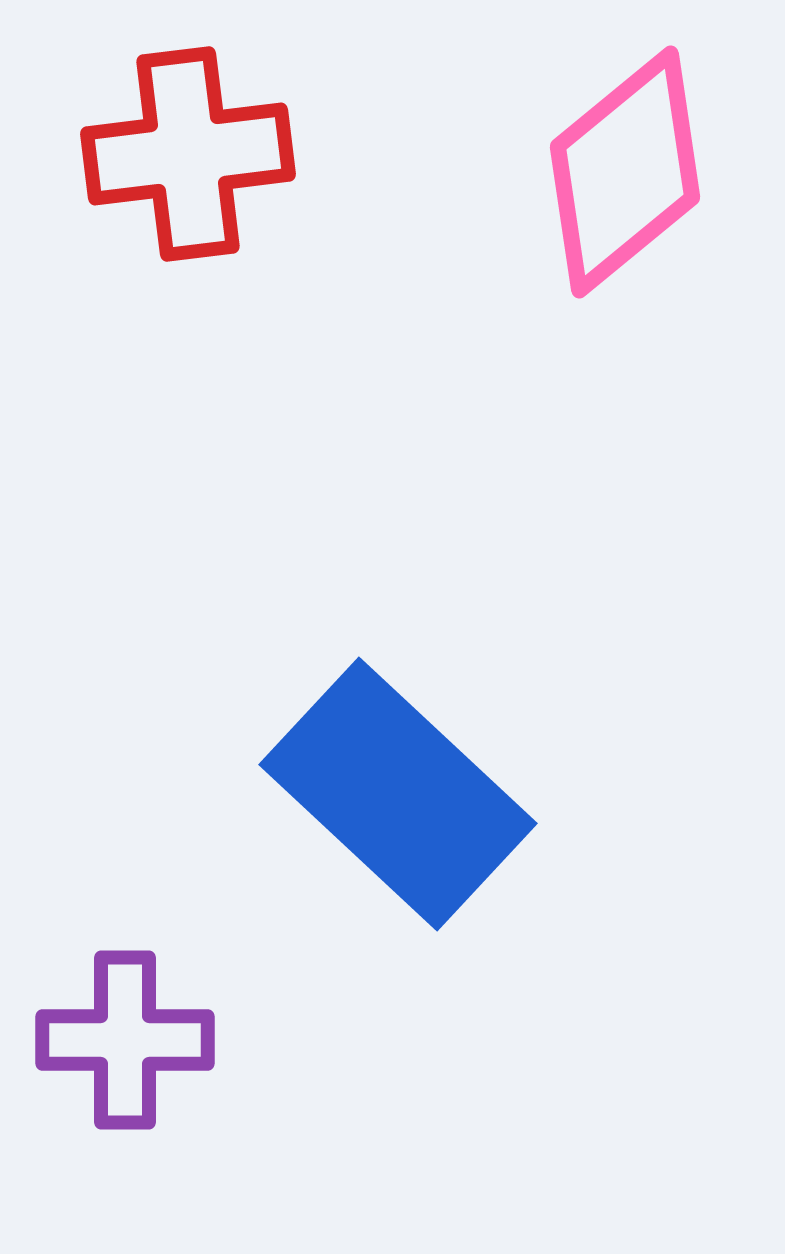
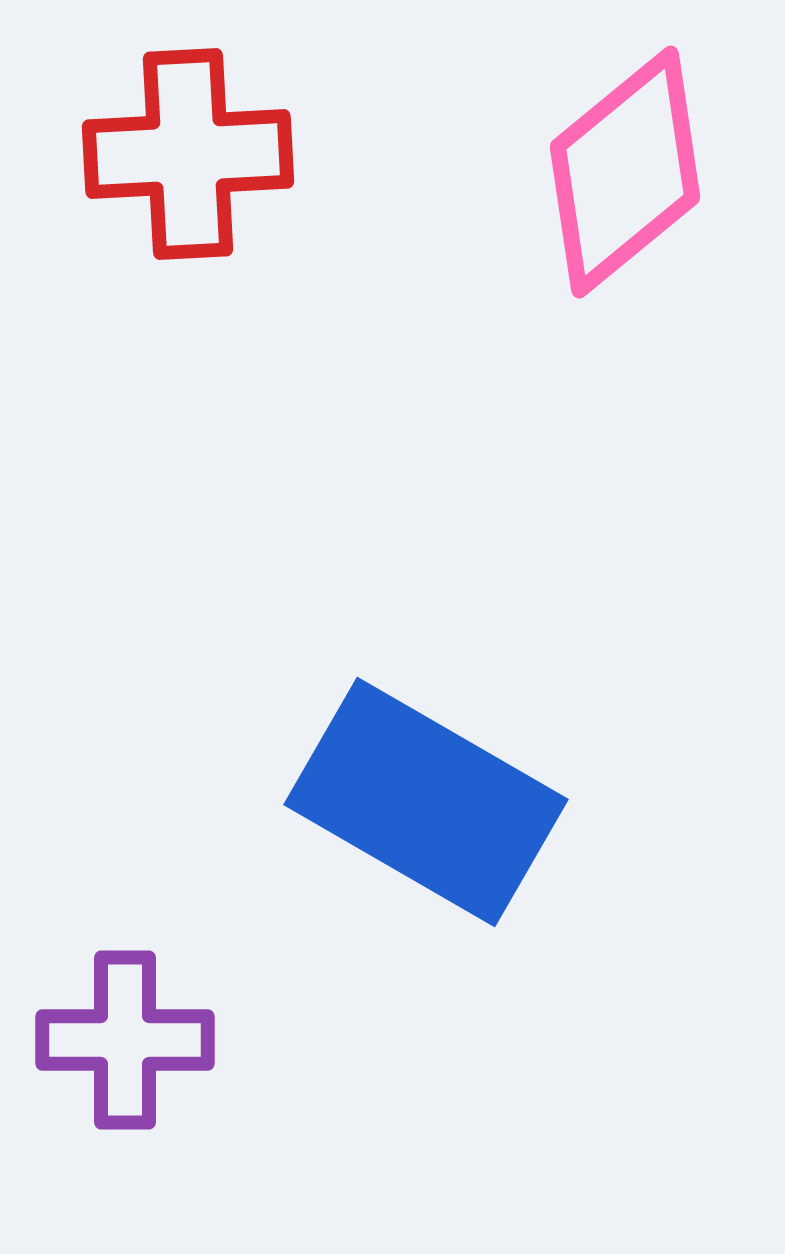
red cross: rotated 4 degrees clockwise
blue rectangle: moved 28 px right, 8 px down; rotated 13 degrees counterclockwise
